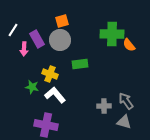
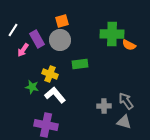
orange semicircle: rotated 24 degrees counterclockwise
pink arrow: moved 1 px left, 1 px down; rotated 32 degrees clockwise
